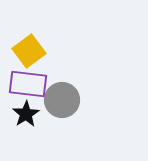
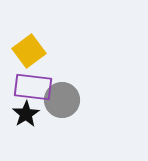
purple rectangle: moved 5 px right, 3 px down
